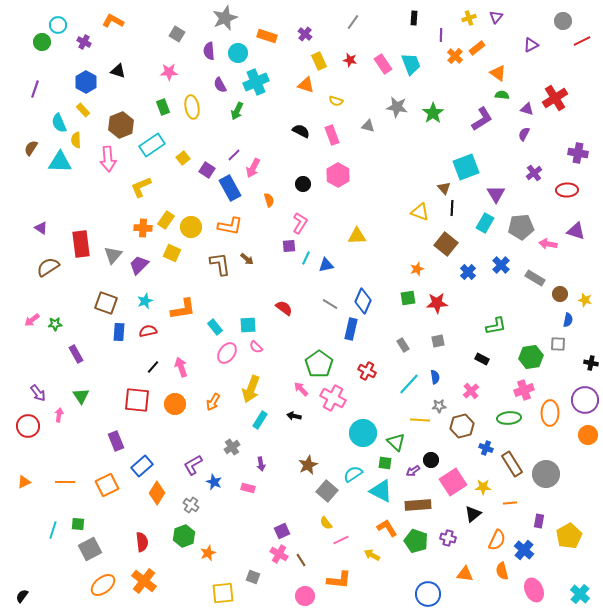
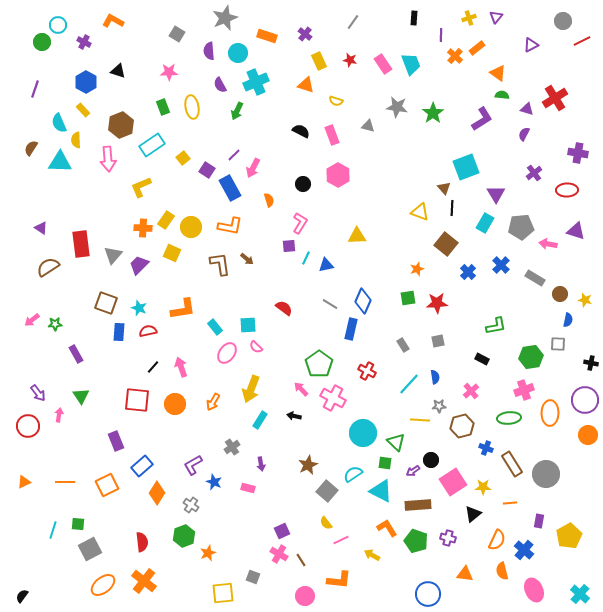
cyan star at (145, 301): moved 6 px left, 7 px down; rotated 28 degrees counterclockwise
